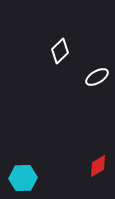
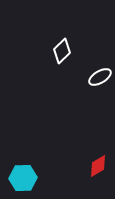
white diamond: moved 2 px right
white ellipse: moved 3 px right
